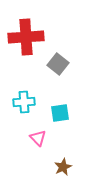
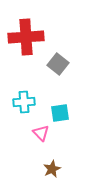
pink triangle: moved 3 px right, 5 px up
brown star: moved 11 px left, 2 px down
